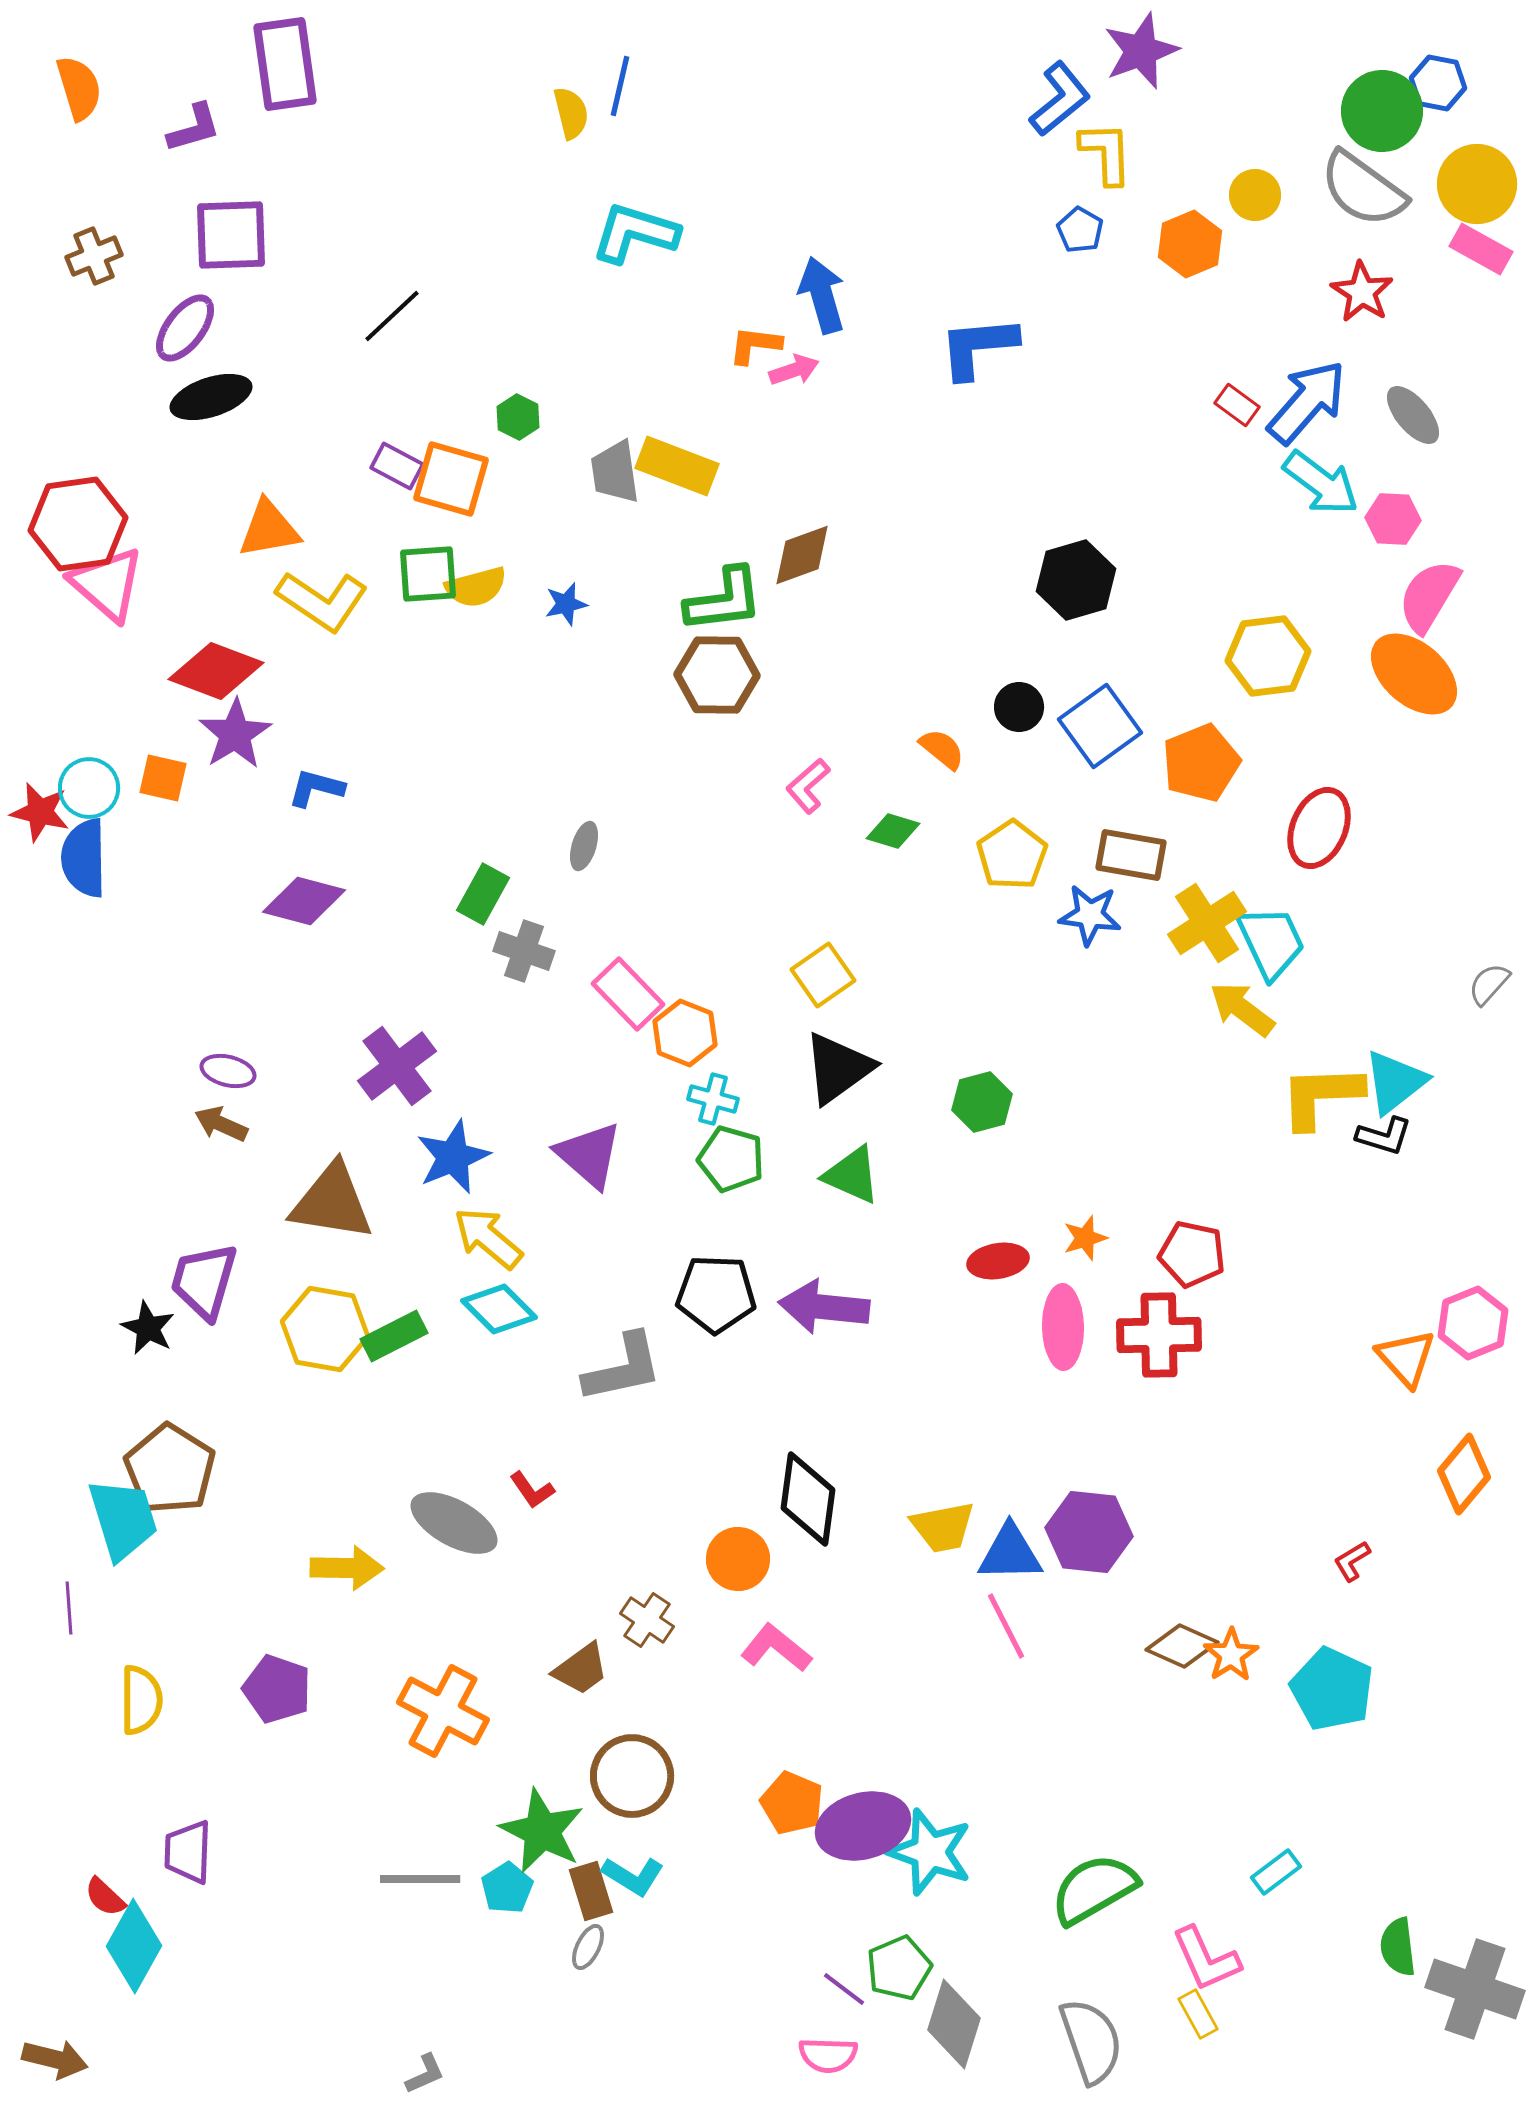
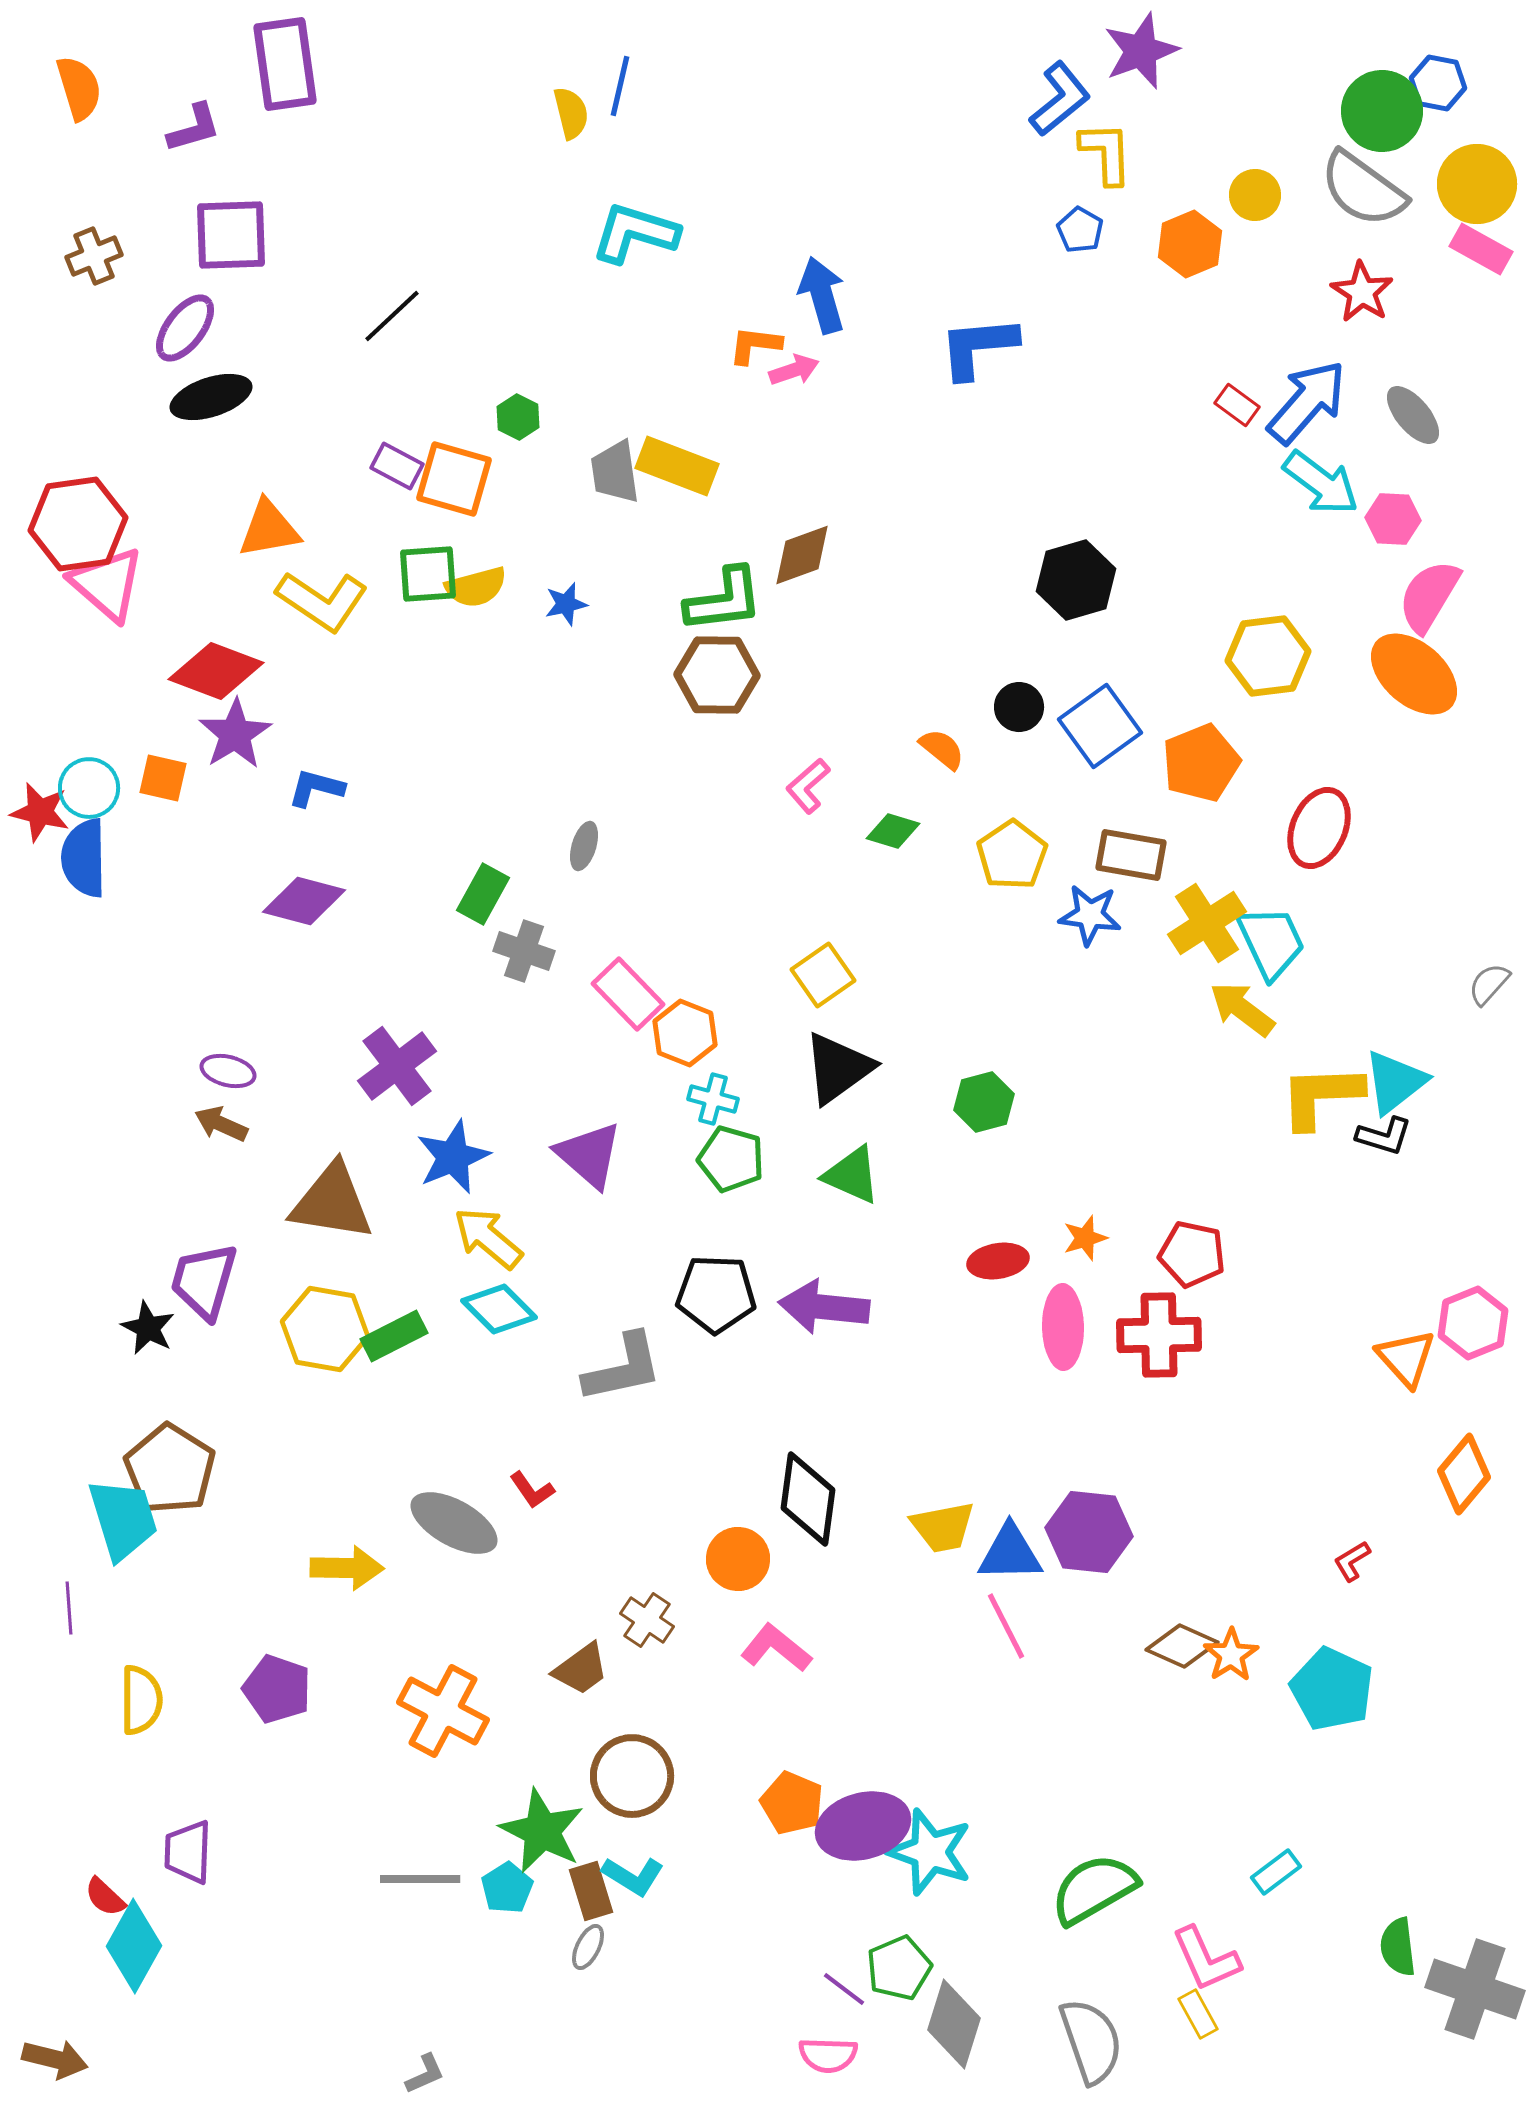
orange square at (451, 479): moved 3 px right
green hexagon at (982, 1102): moved 2 px right
